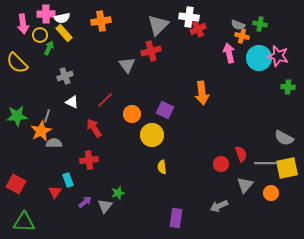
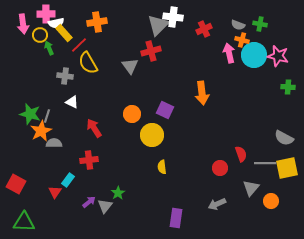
white cross at (189, 17): moved 16 px left
white semicircle at (62, 18): moved 6 px left, 5 px down
orange cross at (101, 21): moved 4 px left, 1 px down
red cross at (198, 29): moved 6 px right
orange cross at (242, 36): moved 4 px down
green arrow at (49, 48): rotated 48 degrees counterclockwise
cyan circle at (259, 58): moved 5 px left, 3 px up
yellow semicircle at (17, 63): moved 71 px right; rotated 15 degrees clockwise
gray triangle at (127, 65): moved 3 px right, 1 px down
gray cross at (65, 76): rotated 28 degrees clockwise
red line at (105, 100): moved 26 px left, 55 px up
green star at (17, 116): moved 13 px right, 2 px up; rotated 20 degrees clockwise
red circle at (221, 164): moved 1 px left, 4 px down
cyan rectangle at (68, 180): rotated 56 degrees clockwise
gray triangle at (245, 185): moved 6 px right, 3 px down
green star at (118, 193): rotated 16 degrees counterclockwise
orange circle at (271, 193): moved 8 px down
purple arrow at (85, 202): moved 4 px right
gray arrow at (219, 206): moved 2 px left, 2 px up
